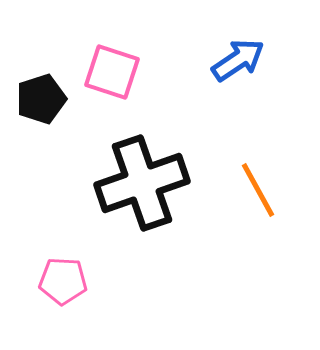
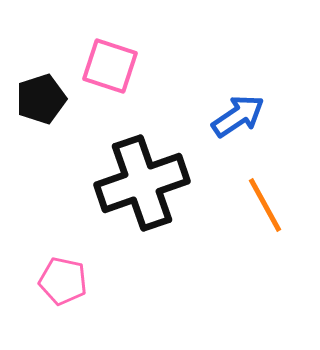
blue arrow: moved 56 px down
pink square: moved 2 px left, 6 px up
orange line: moved 7 px right, 15 px down
pink pentagon: rotated 9 degrees clockwise
